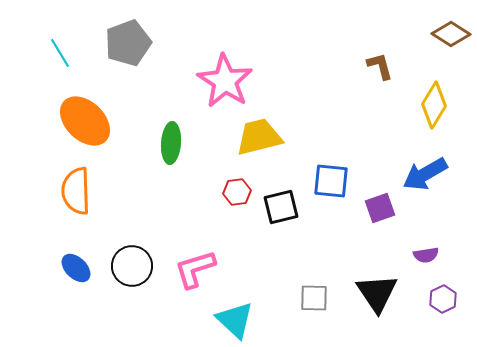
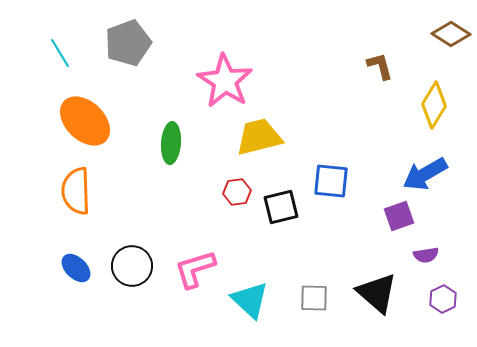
purple square: moved 19 px right, 8 px down
black triangle: rotated 15 degrees counterclockwise
cyan triangle: moved 15 px right, 20 px up
